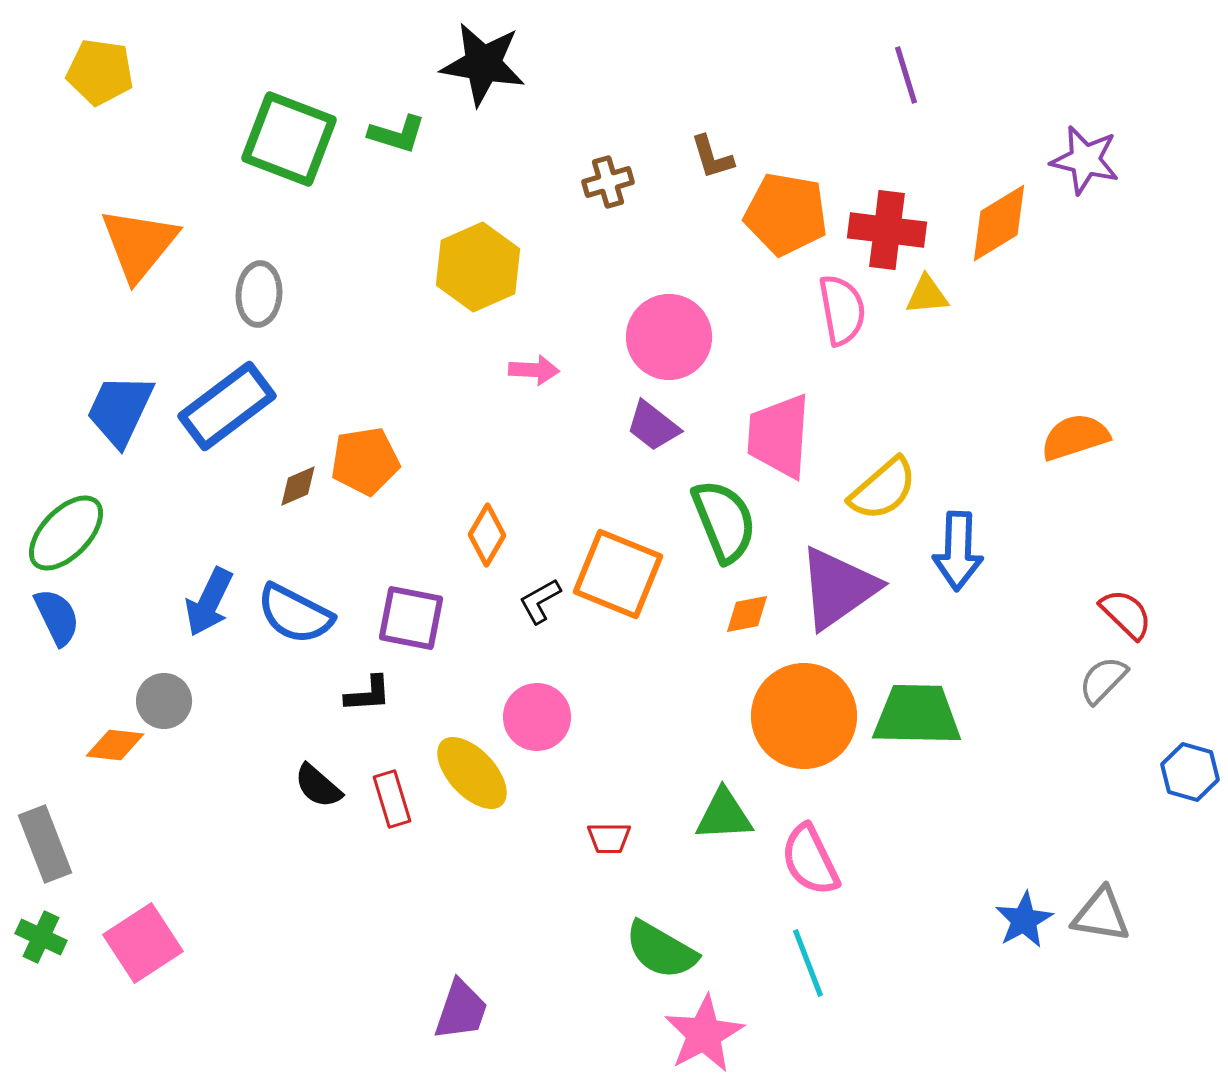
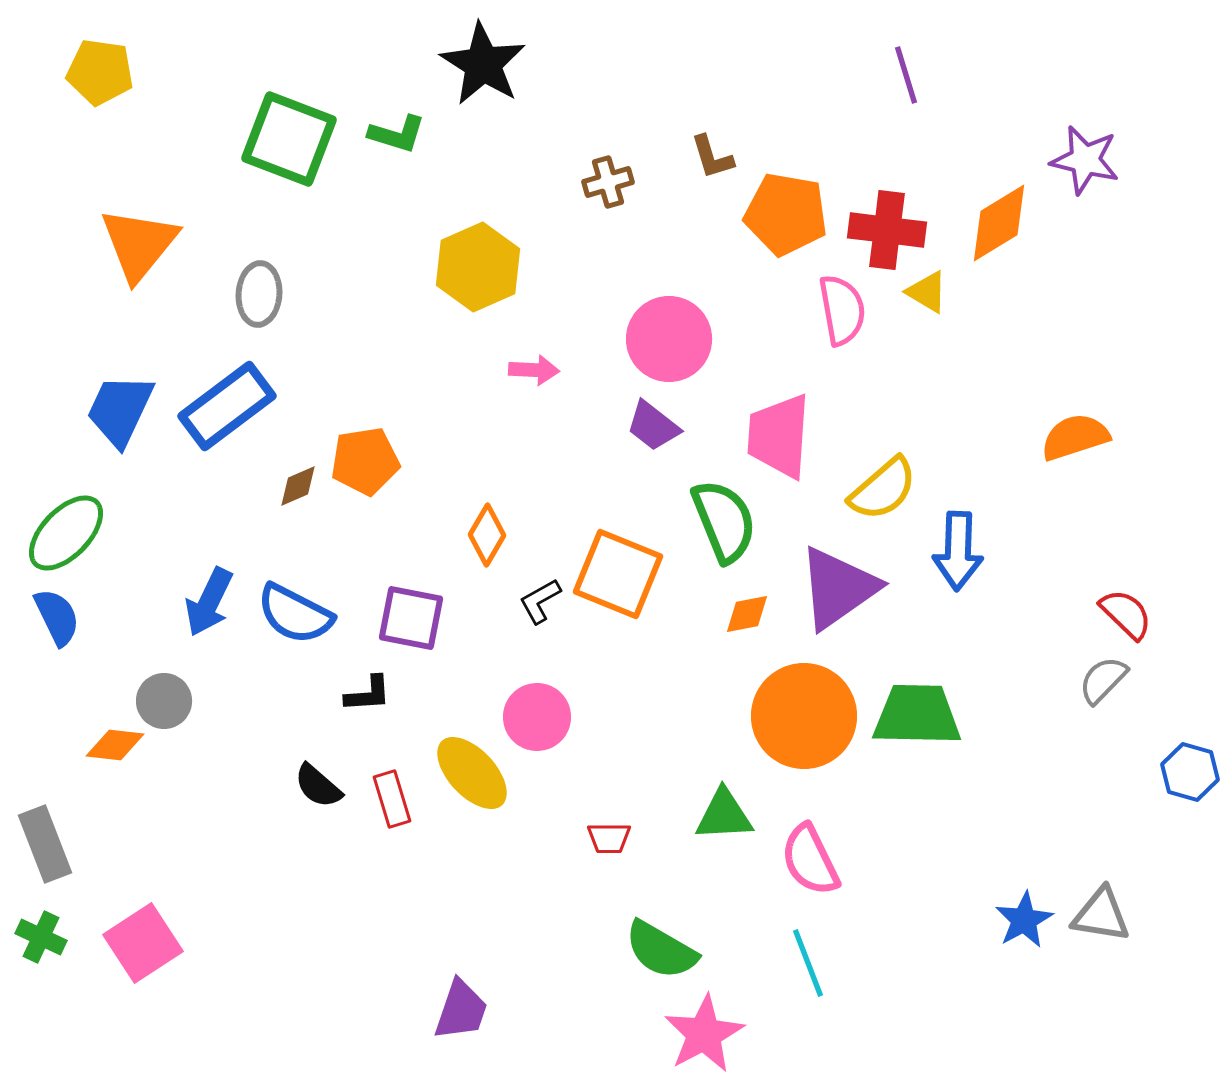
black star at (483, 64): rotated 22 degrees clockwise
yellow triangle at (927, 295): moved 3 px up; rotated 36 degrees clockwise
pink circle at (669, 337): moved 2 px down
